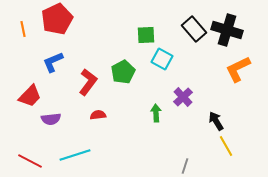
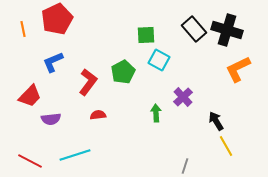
cyan square: moved 3 px left, 1 px down
